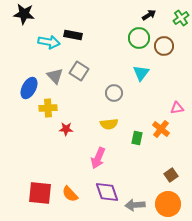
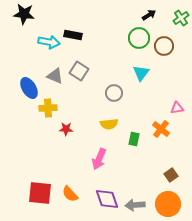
gray triangle: rotated 24 degrees counterclockwise
blue ellipse: rotated 60 degrees counterclockwise
green rectangle: moved 3 px left, 1 px down
pink arrow: moved 1 px right, 1 px down
purple diamond: moved 7 px down
